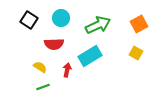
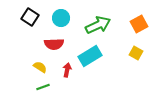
black square: moved 1 px right, 3 px up
